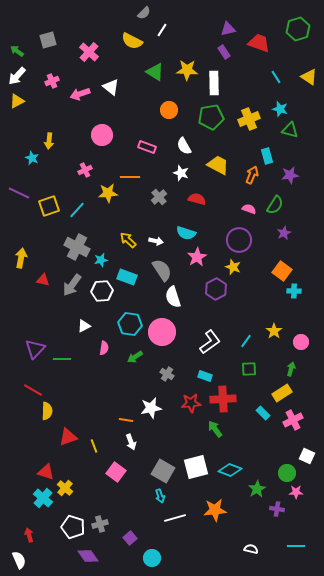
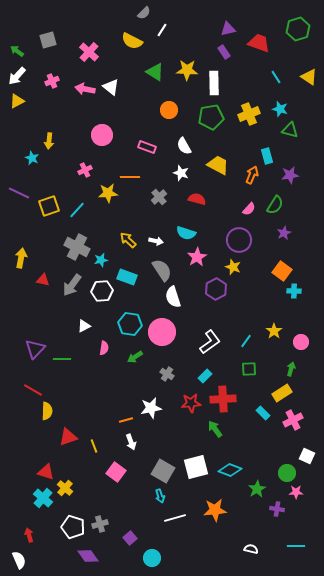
pink arrow at (80, 94): moved 5 px right, 5 px up; rotated 30 degrees clockwise
yellow cross at (249, 119): moved 5 px up
pink semicircle at (249, 209): rotated 112 degrees clockwise
cyan rectangle at (205, 376): rotated 64 degrees counterclockwise
orange line at (126, 420): rotated 24 degrees counterclockwise
